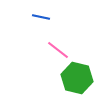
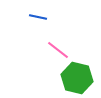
blue line: moved 3 px left
